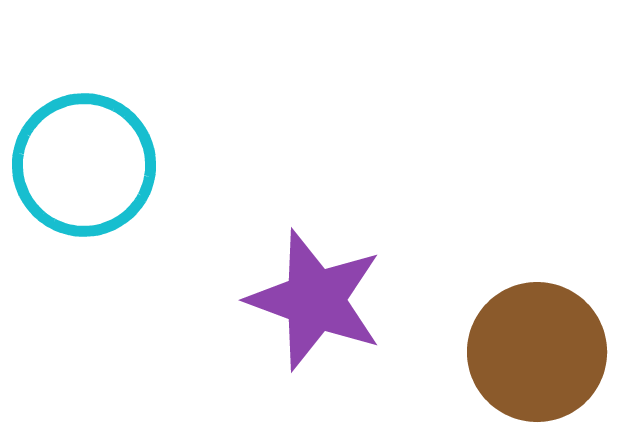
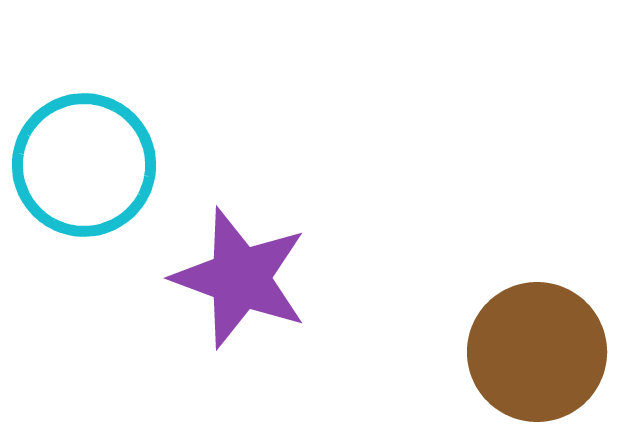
purple star: moved 75 px left, 22 px up
